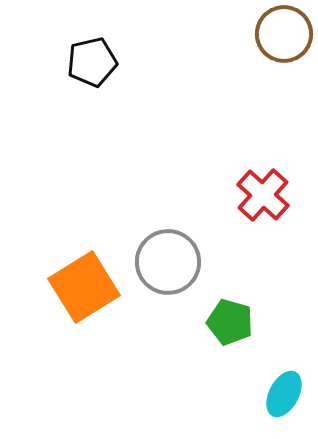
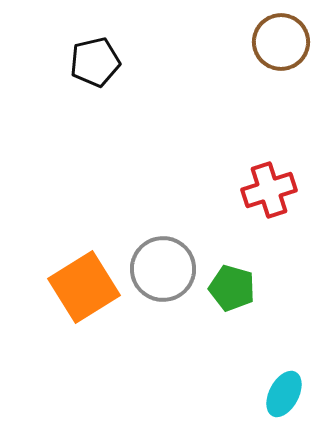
brown circle: moved 3 px left, 8 px down
black pentagon: moved 3 px right
red cross: moved 6 px right, 5 px up; rotated 30 degrees clockwise
gray circle: moved 5 px left, 7 px down
green pentagon: moved 2 px right, 34 px up
